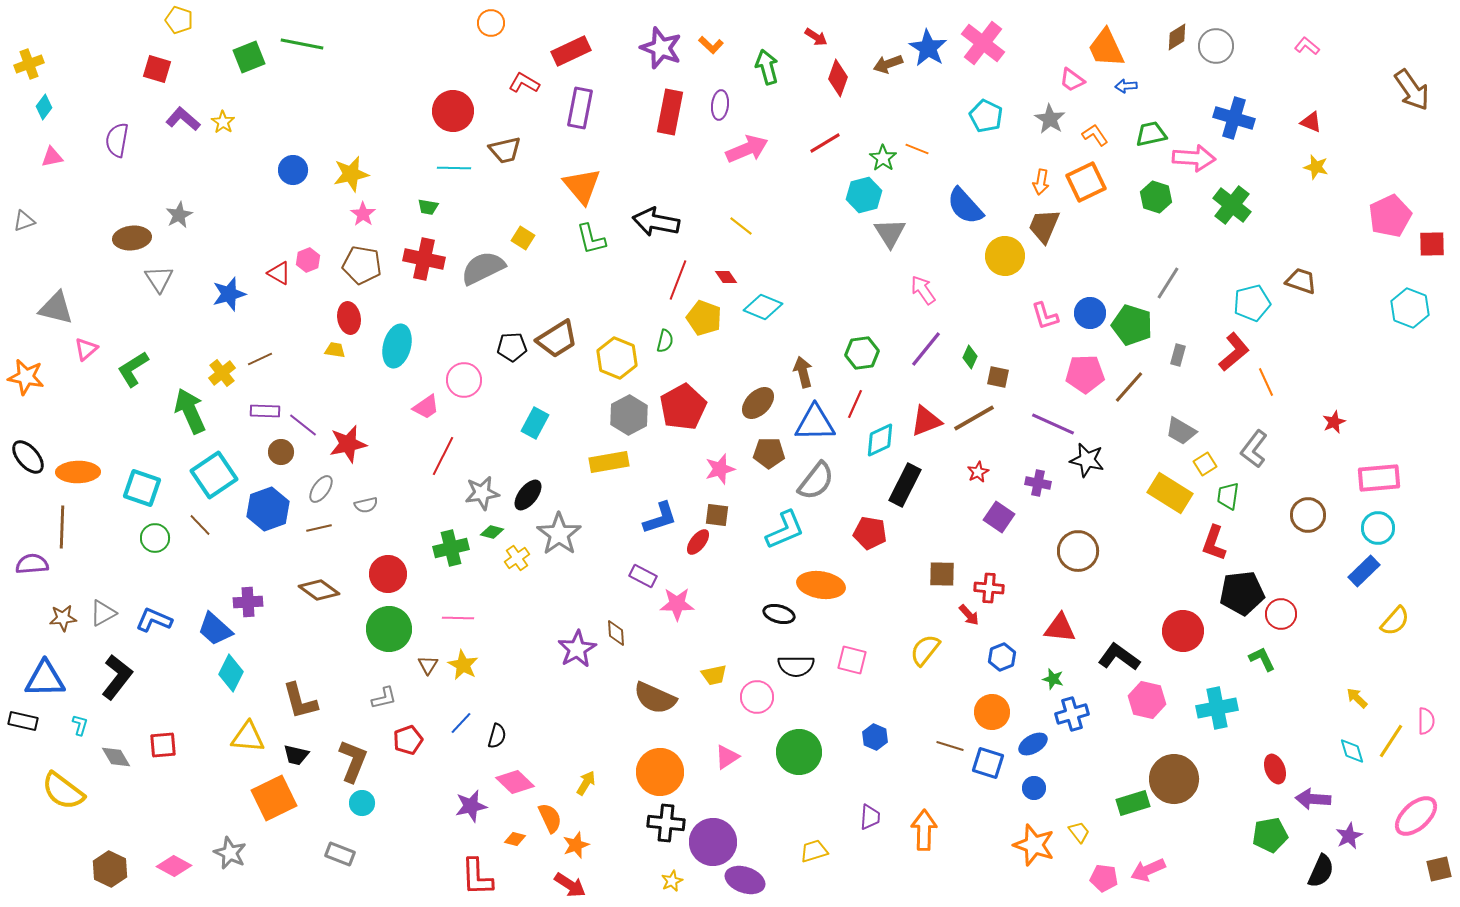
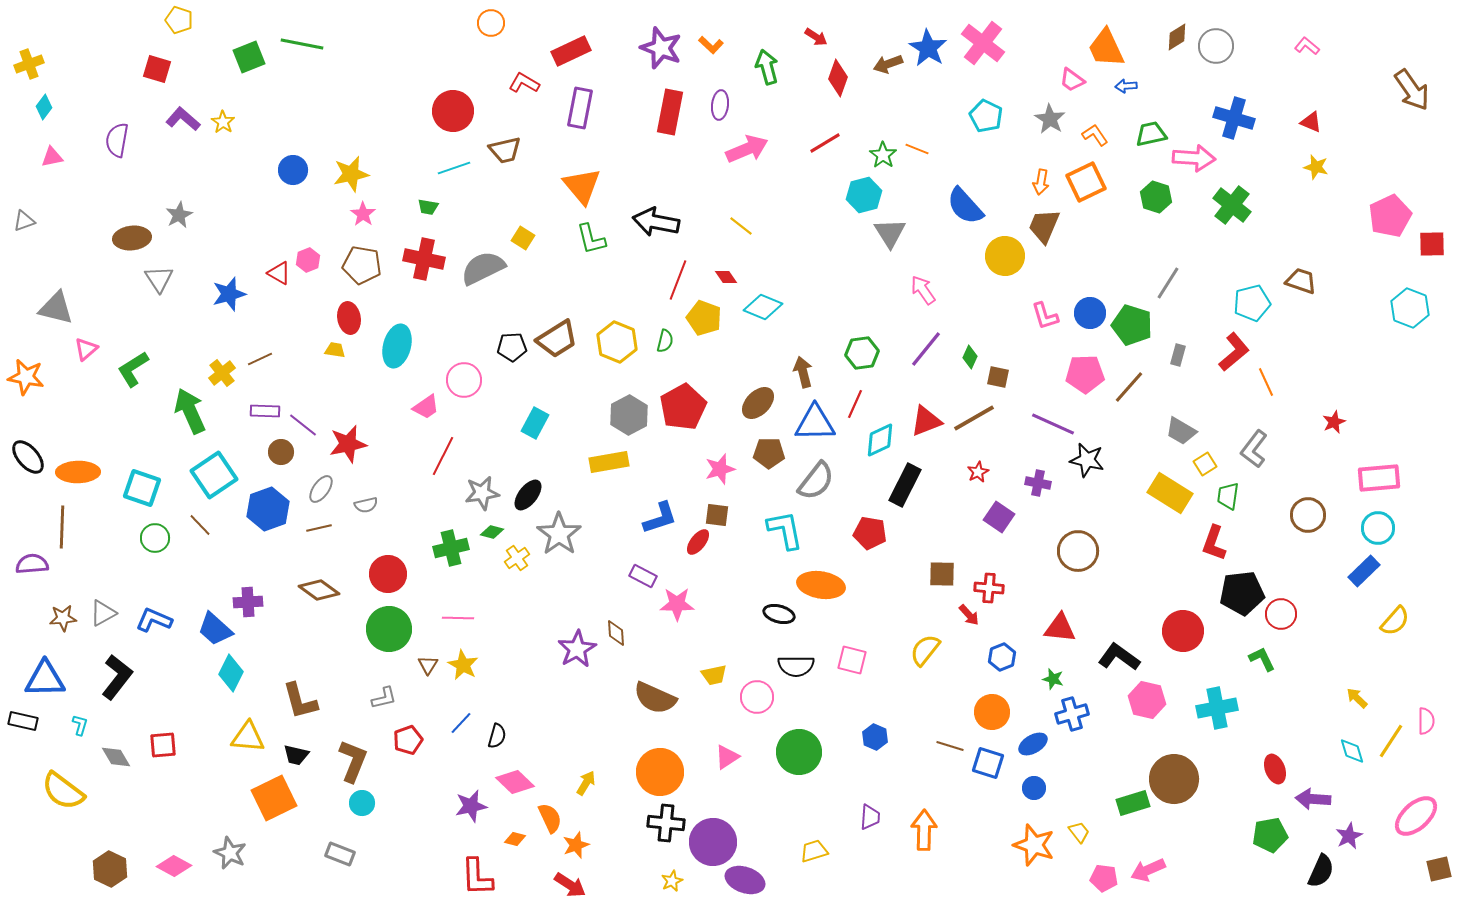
green star at (883, 158): moved 3 px up
cyan line at (454, 168): rotated 20 degrees counterclockwise
yellow hexagon at (617, 358): moved 16 px up
cyan L-shape at (785, 530): rotated 78 degrees counterclockwise
